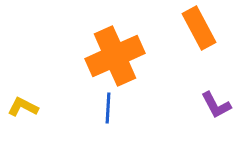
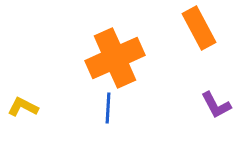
orange cross: moved 2 px down
